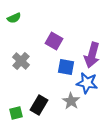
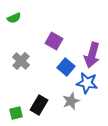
blue square: rotated 30 degrees clockwise
gray star: rotated 18 degrees clockwise
